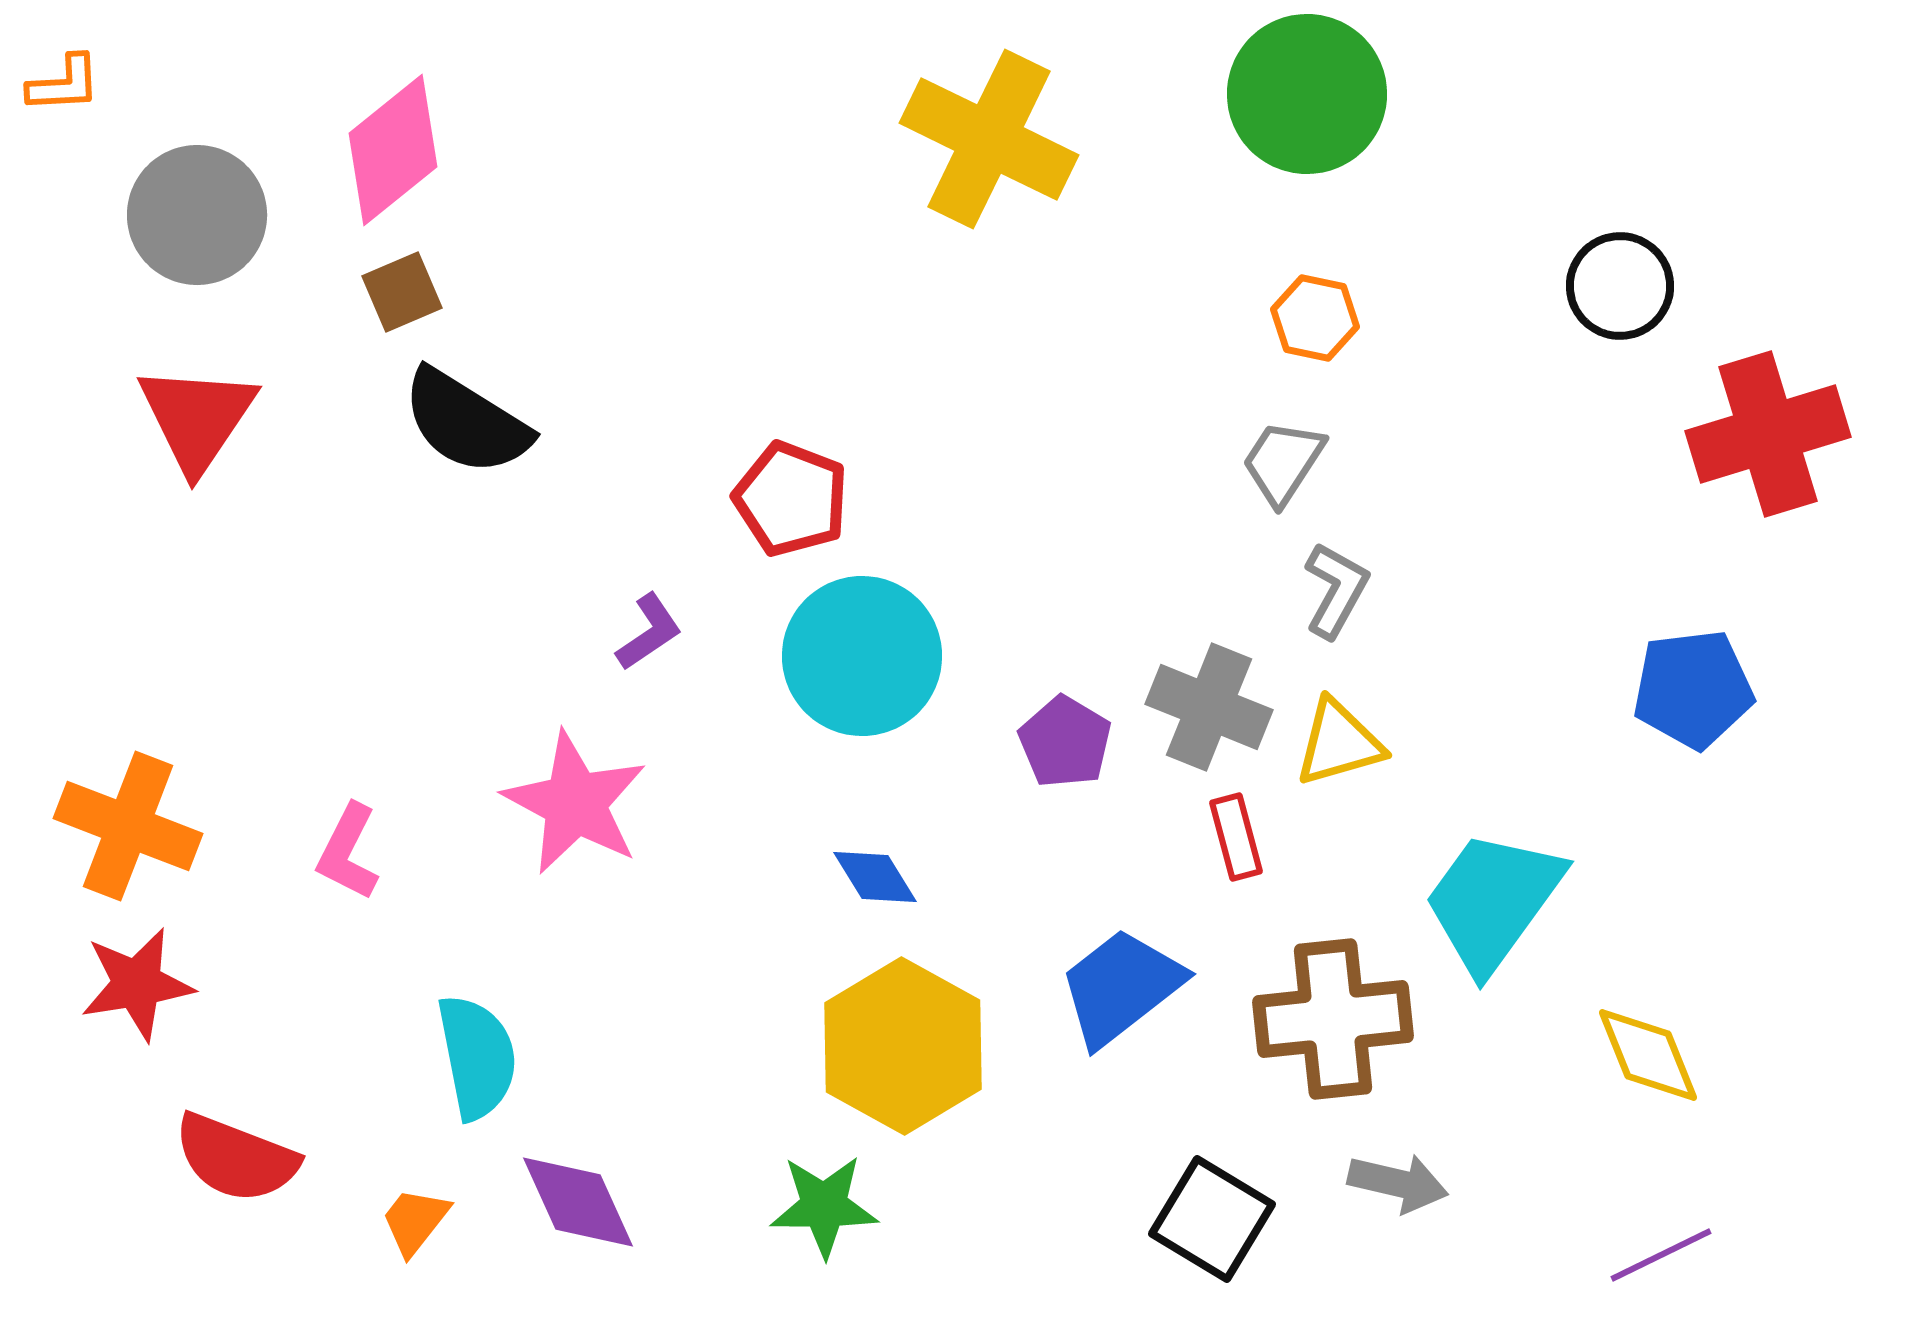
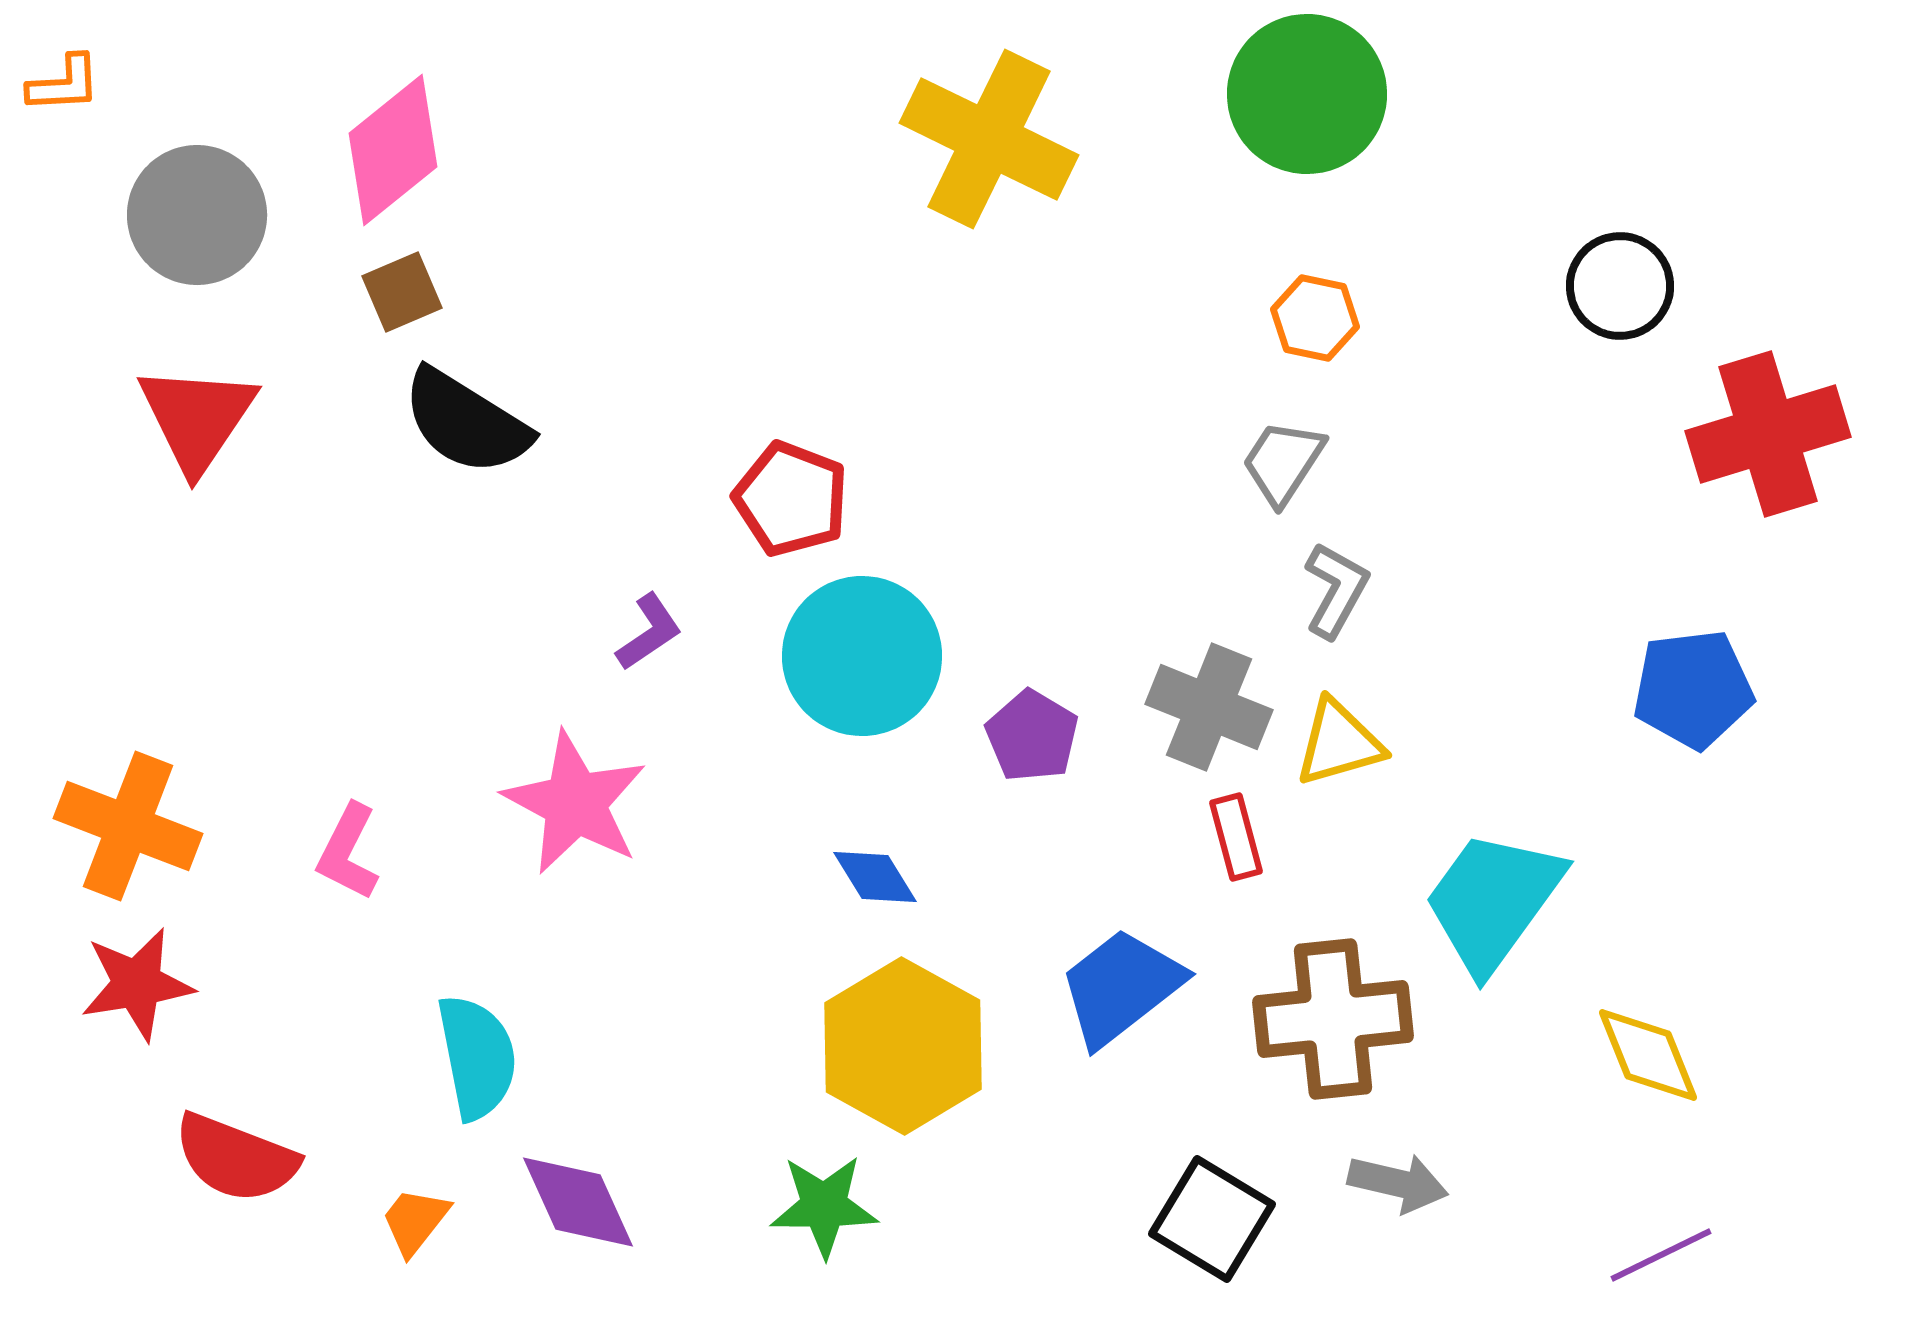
purple pentagon: moved 33 px left, 6 px up
